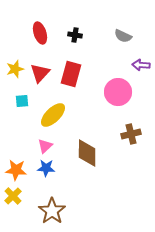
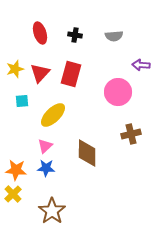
gray semicircle: moved 9 px left; rotated 30 degrees counterclockwise
yellow cross: moved 2 px up
